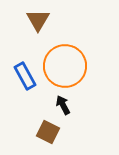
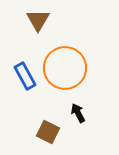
orange circle: moved 2 px down
black arrow: moved 15 px right, 8 px down
